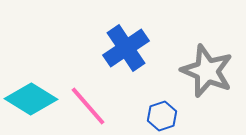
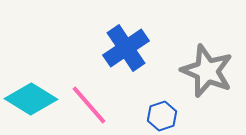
pink line: moved 1 px right, 1 px up
